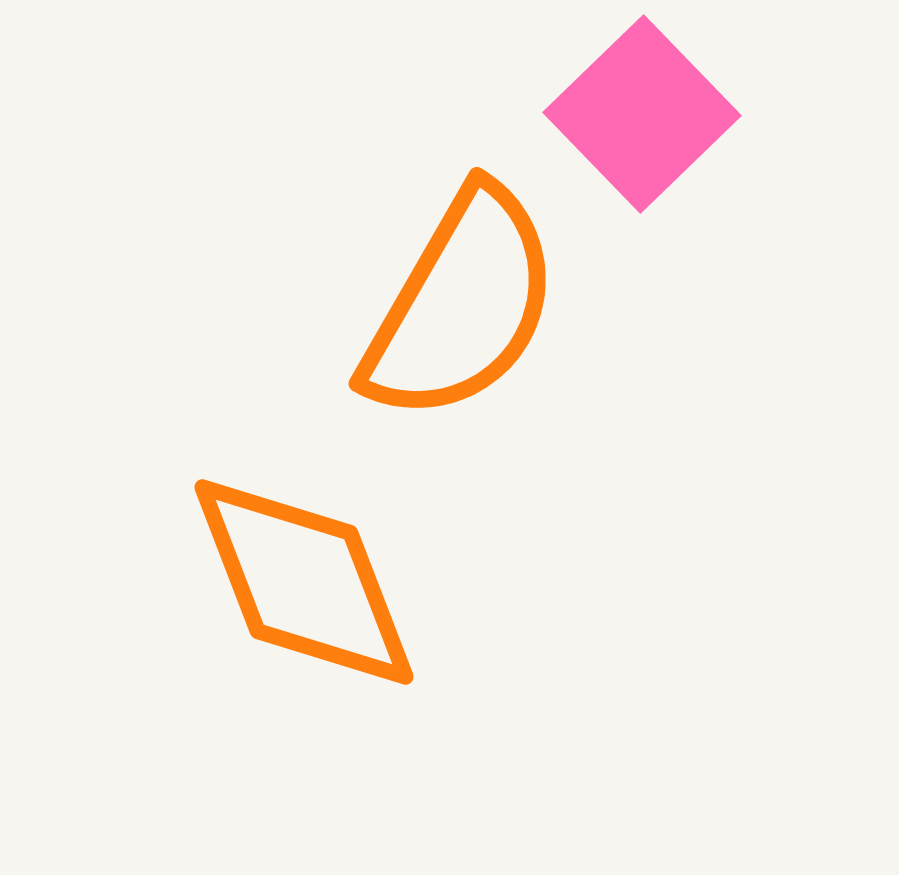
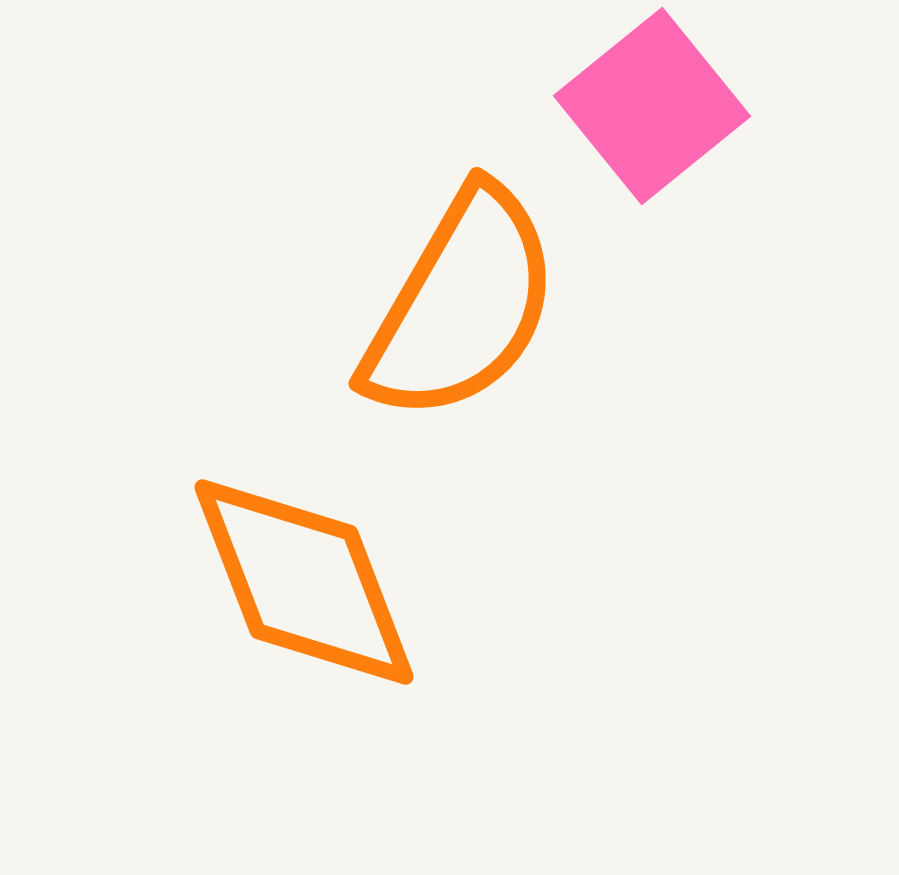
pink square: moved 10 px right, 8 px up; rotated 5 degrees clockwise
